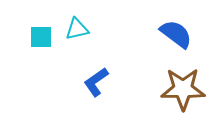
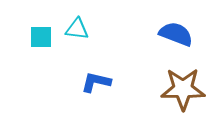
cyan triangle: rotated 20 degrees clockwise
blue semicircle: rotated 16 degrees counterclockwise
blue L-shape: rotated 48 degrees clockwise
